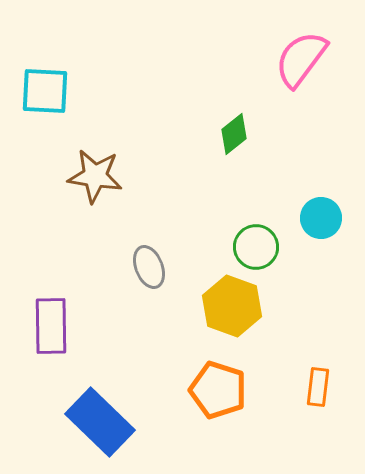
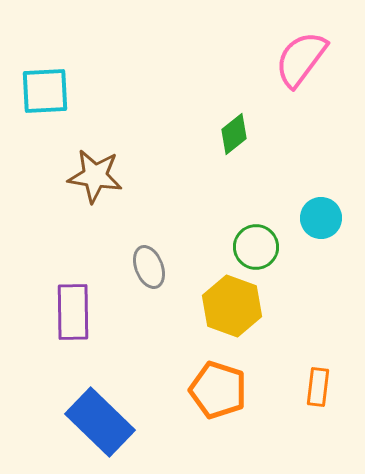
cyan square: rotated 6 degrees counterclockwise
purple rectangle: moved 22 px right, 14 px up
